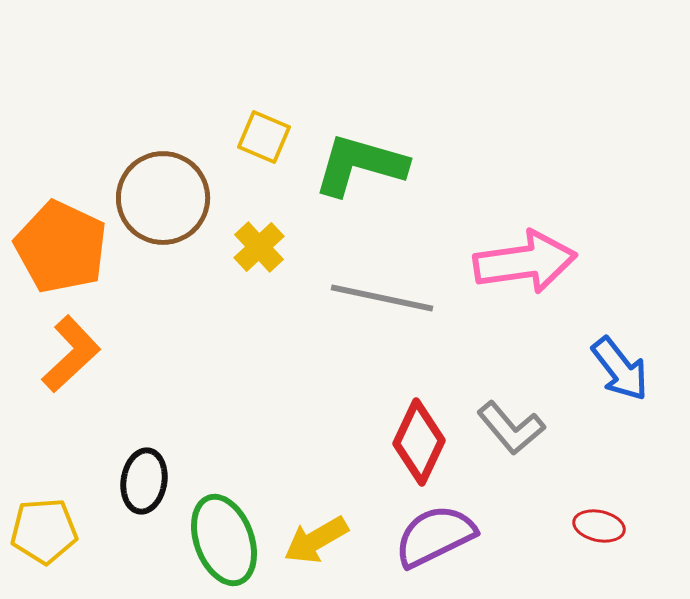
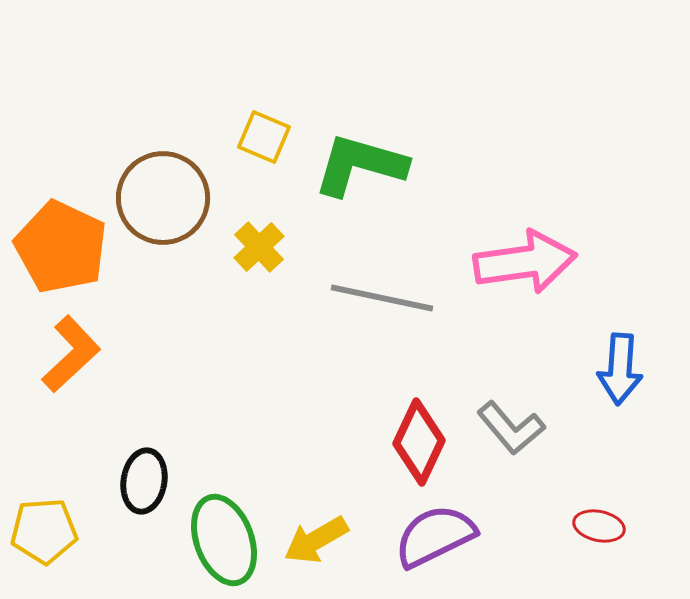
blue arrow: rotated 42 degrees clockwise
